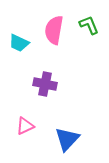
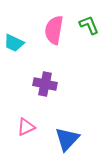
cyan trapezoid: moved 5 px left
pink triangle: moved 1 px right, 1 px down
